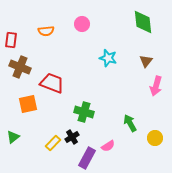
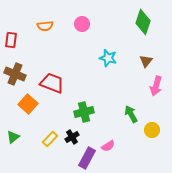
green diamond: rotated 25 degrees clockwise
orange semicircle: moved 1 px left, 5 px up
brown cross: moved 5 px left, 7 px down
orange square: rotated 36 degrees counterclockwise
green cross: rotated 30 degrees counterclockwise
green arrow: moved 1 px right, 9 px up
yellow circle: moved 3 px left, 8 px up
yellow rectangle: moved 3 px left, 4 px up
